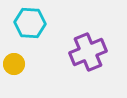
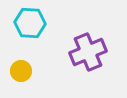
yellow circle: moved 7 px right, 7 px down
